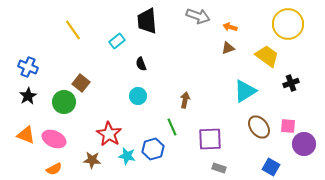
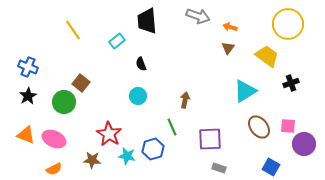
brown triangle: rotated 32 degrees counterclockwise
